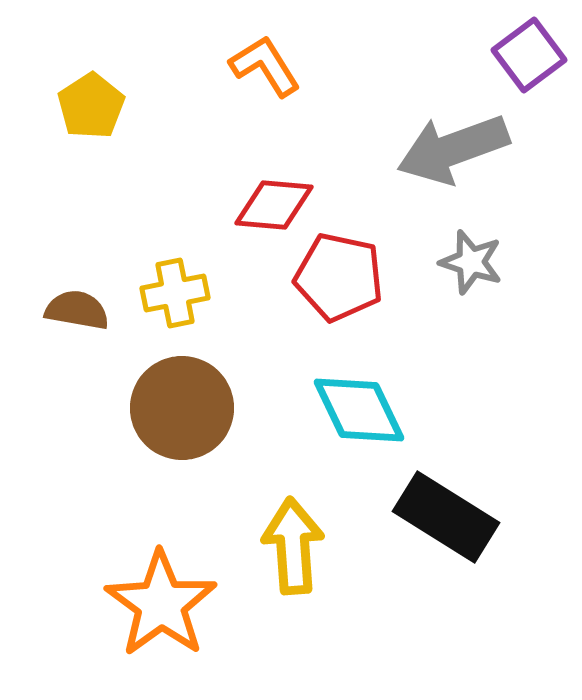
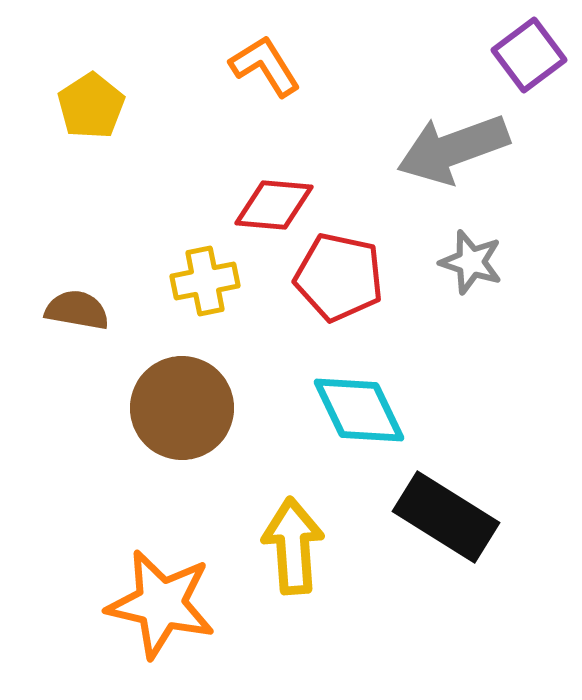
yellow cross: moved 30 px right, 12 px up
orange star: rotated 23 degrees counterclockwise
